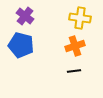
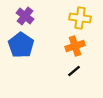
blue pentagon: rotated 20 degrees clockwise
black line: rotated 32 degrees counterclockwise
